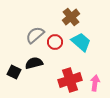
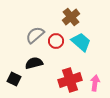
red circle: moved 1 px right, 1 px up
black square: moved 7 px down
